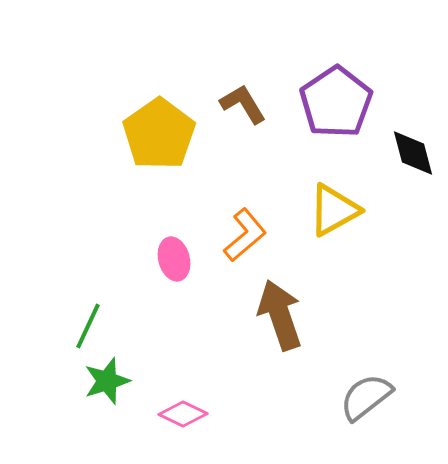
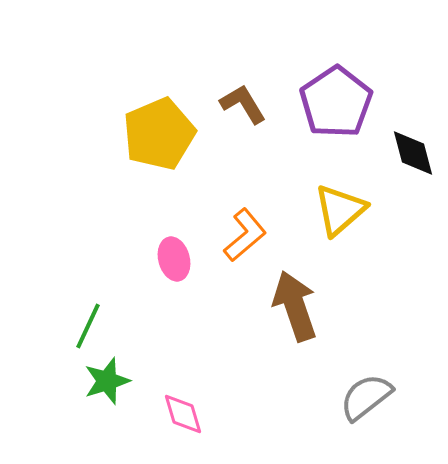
yellow pentagon: rotated 12 degrees clockwise
yellow triangle: moved 6 px right; rotated 12 degrees counterclockwise
brown arrow: moved 15 px right, 9 px up
pink diamond: rotated 48 degrees clockwise
